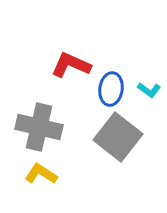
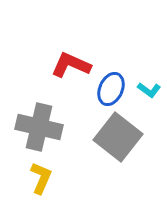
blue ellipse: rotated 16 degrees clockwise
yellow L-shape: moved 4 px down; rotated 80 degrees clockwise
